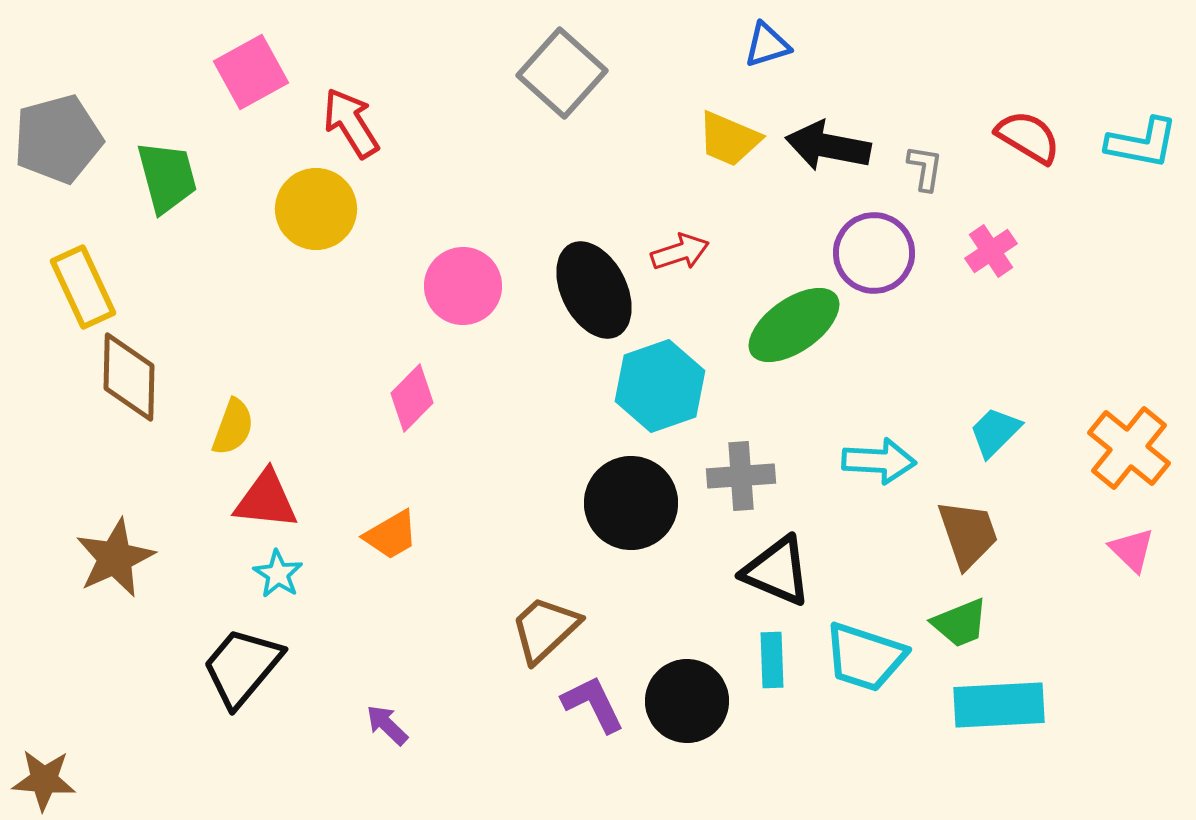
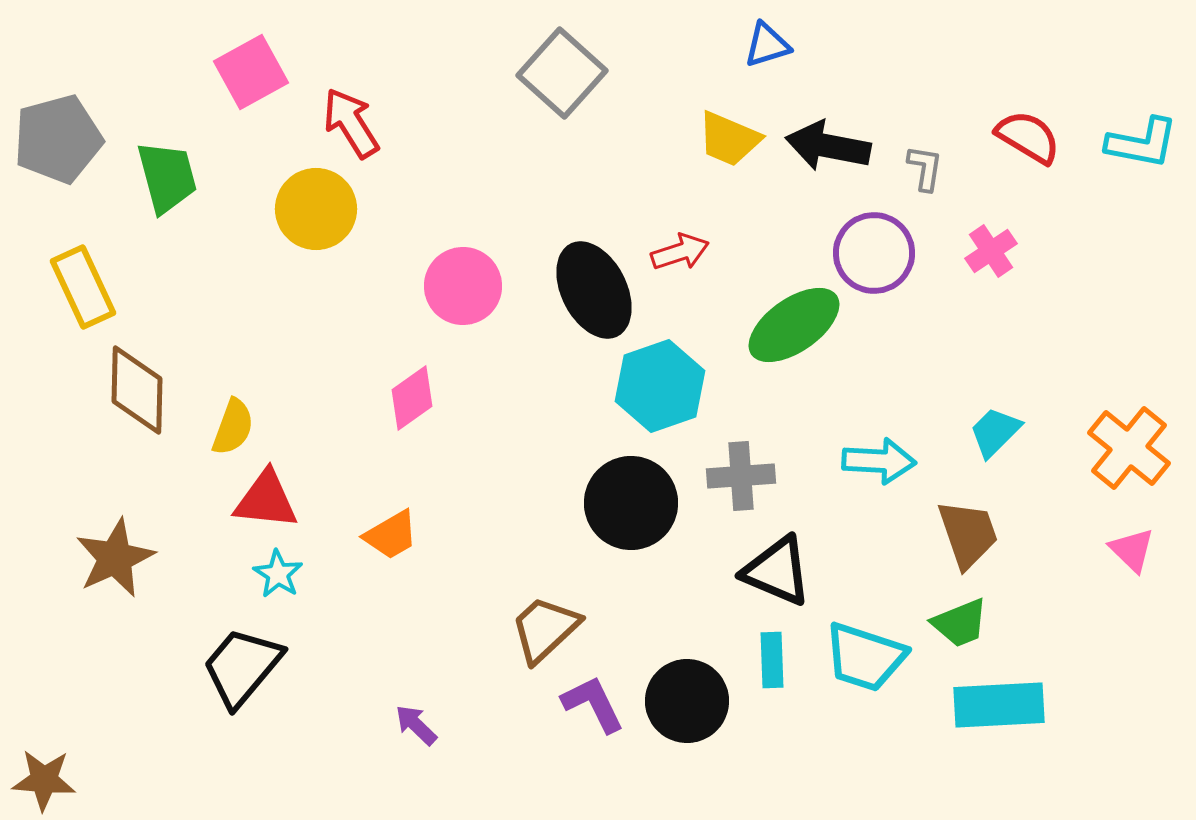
brown diamond at (129, 377): moved 8 px right, 13 px down
pink diamond at (412, 398): rotated 10 degrees clockwise
purple arrow at (387, 725): moved 29 px right
